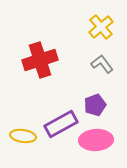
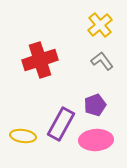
yellow cross: moved 1 px left, 2 px up
gray L-shape: moved 3 px up
purple rectangle: rotated 32 degrees counterclockwise
